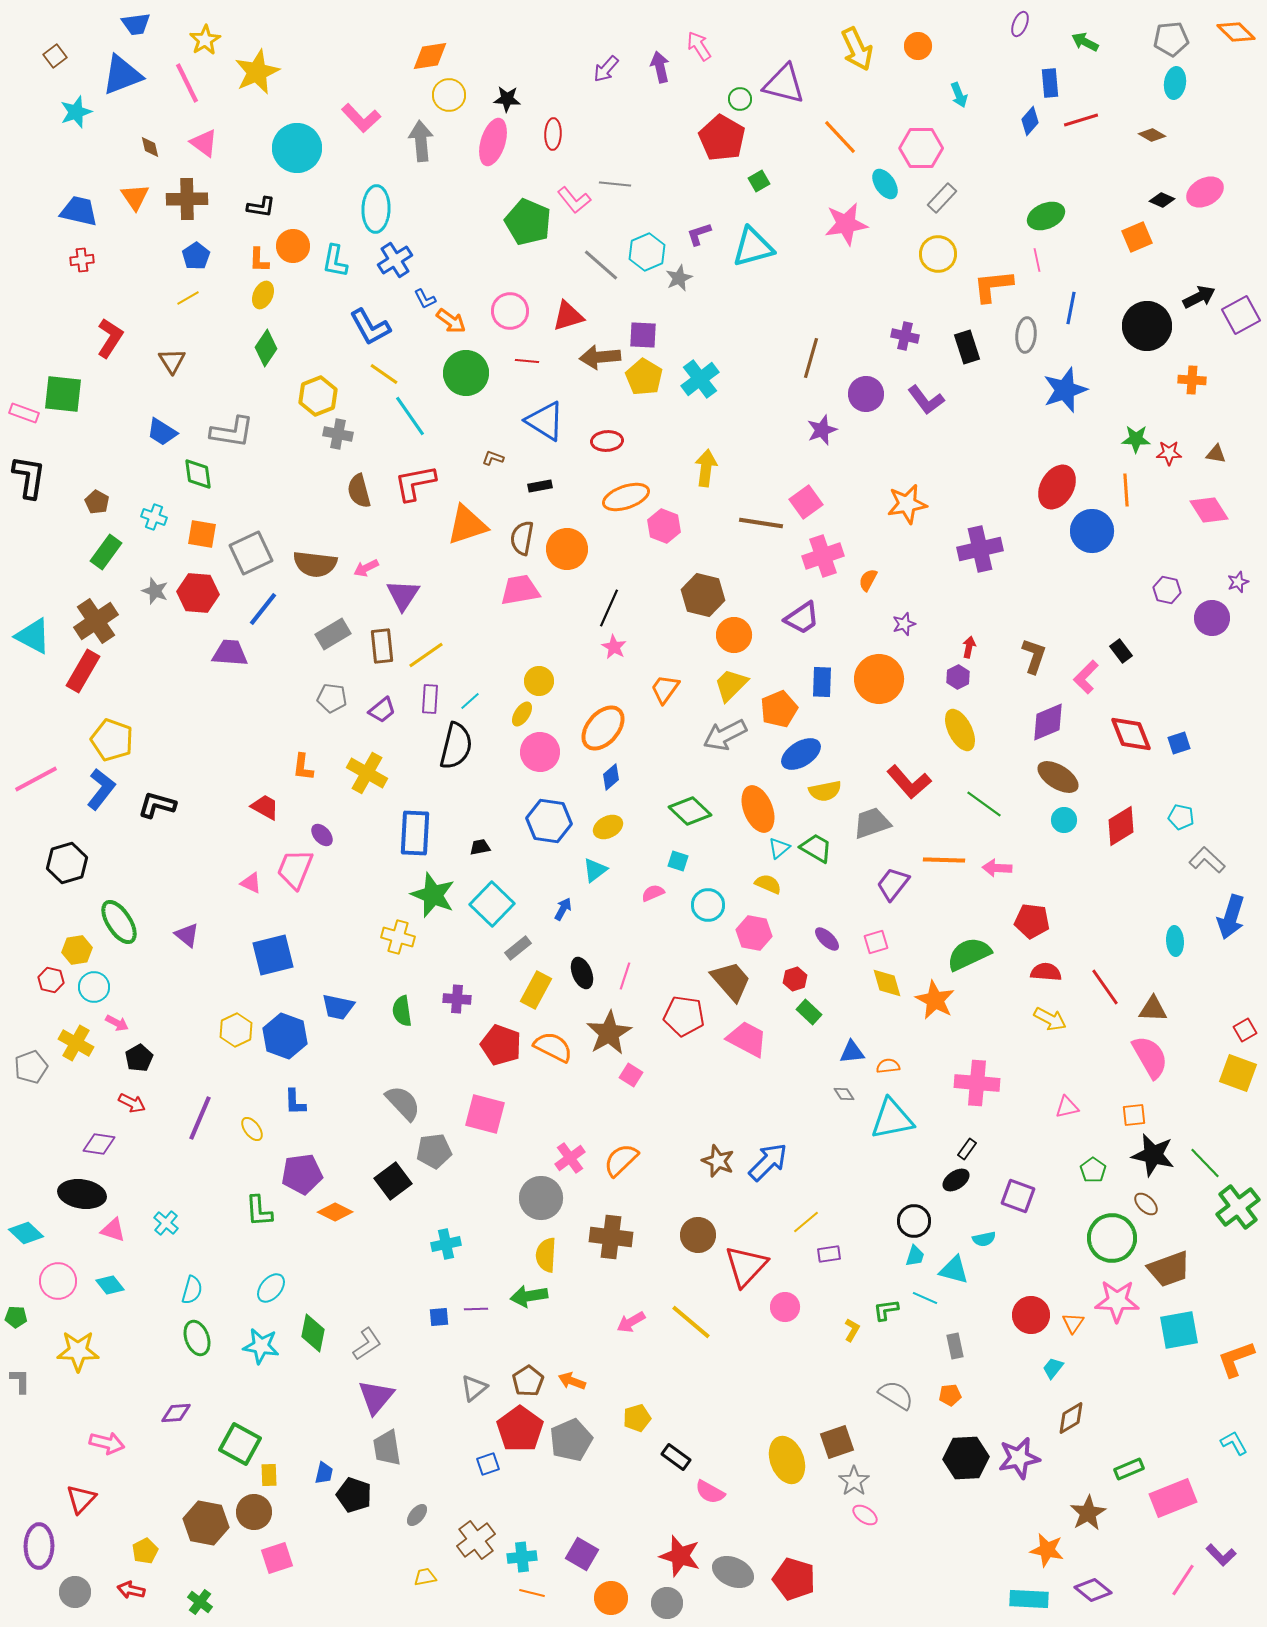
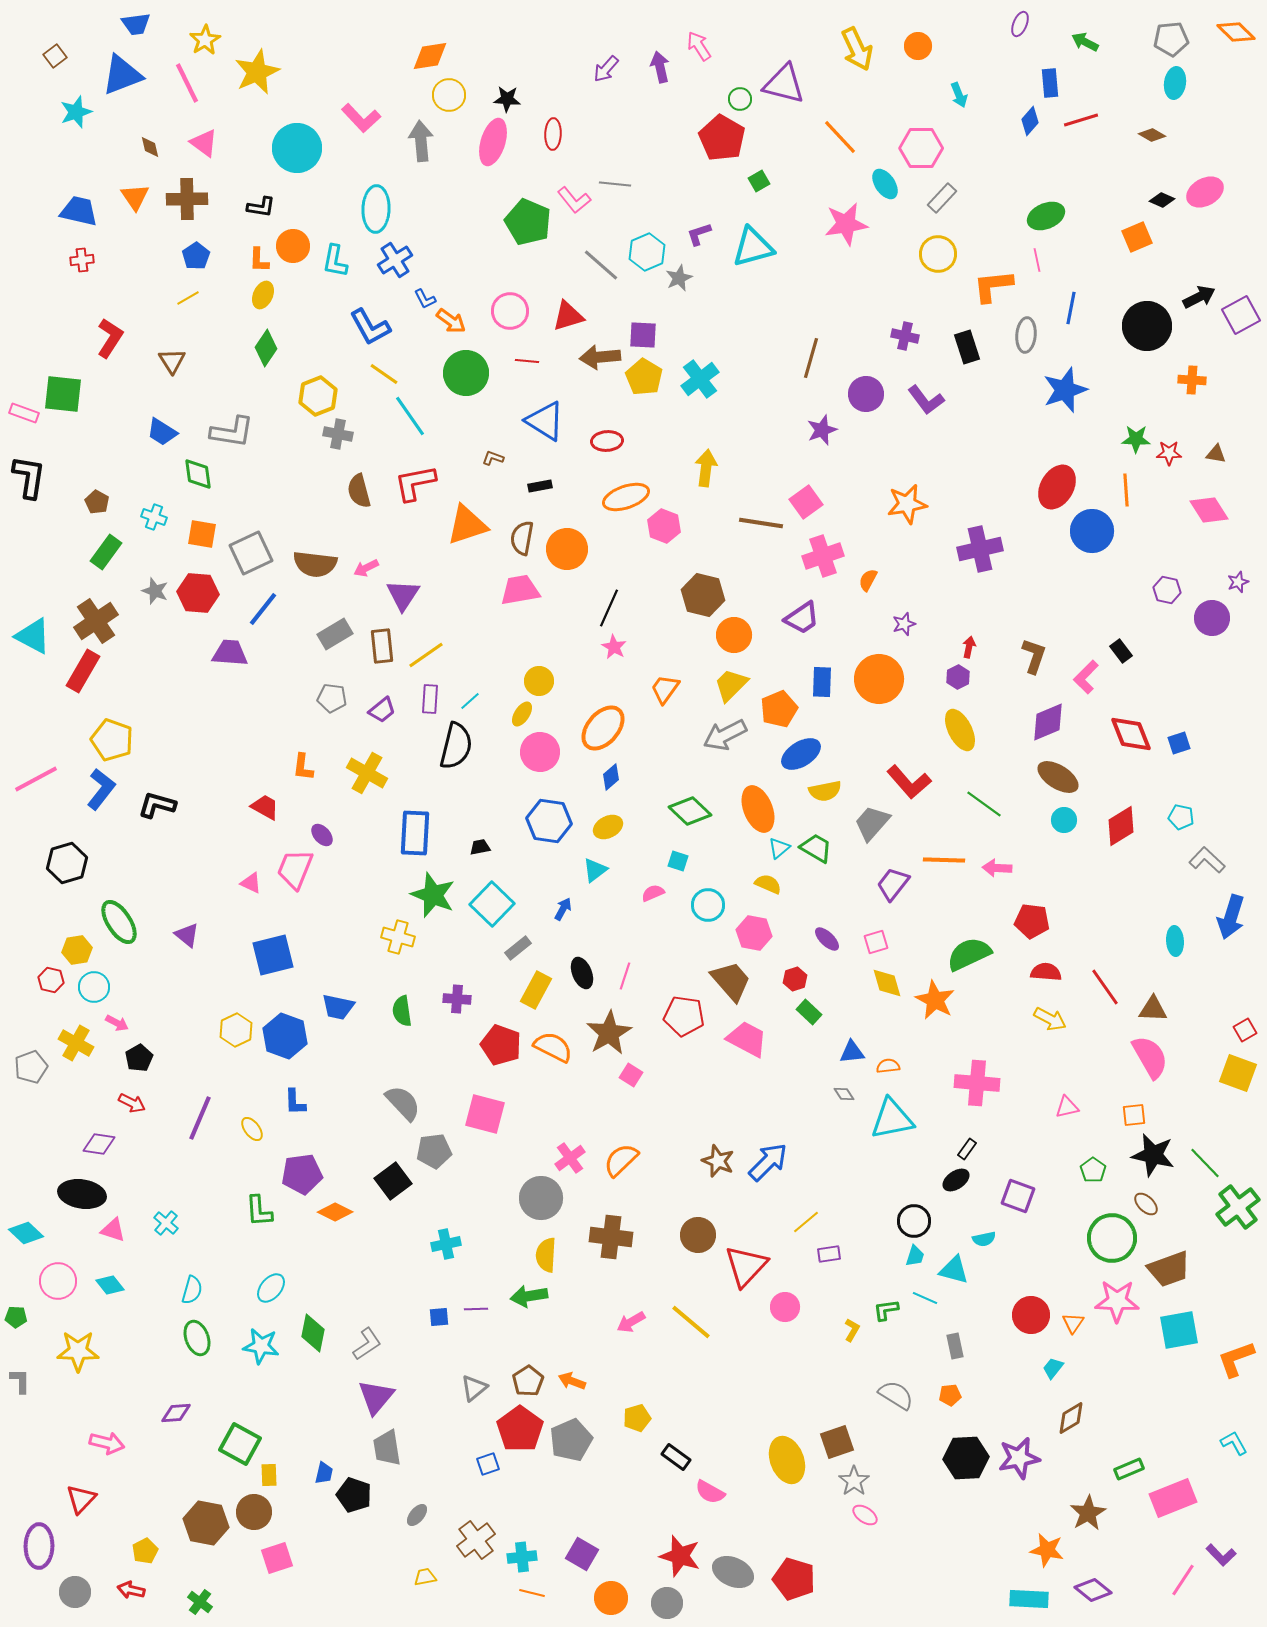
gray rectangle at (333, 634): moved 2 px right
gray trapezoid at (872, 823): rotated 30 degrees counterclockwise
